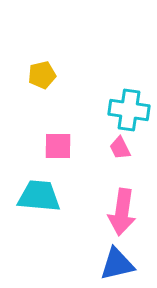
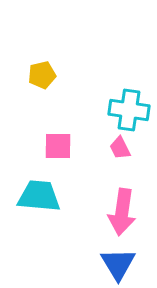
blue triangle: moved 1 px right; rotated 48 degrees counterclockwise
